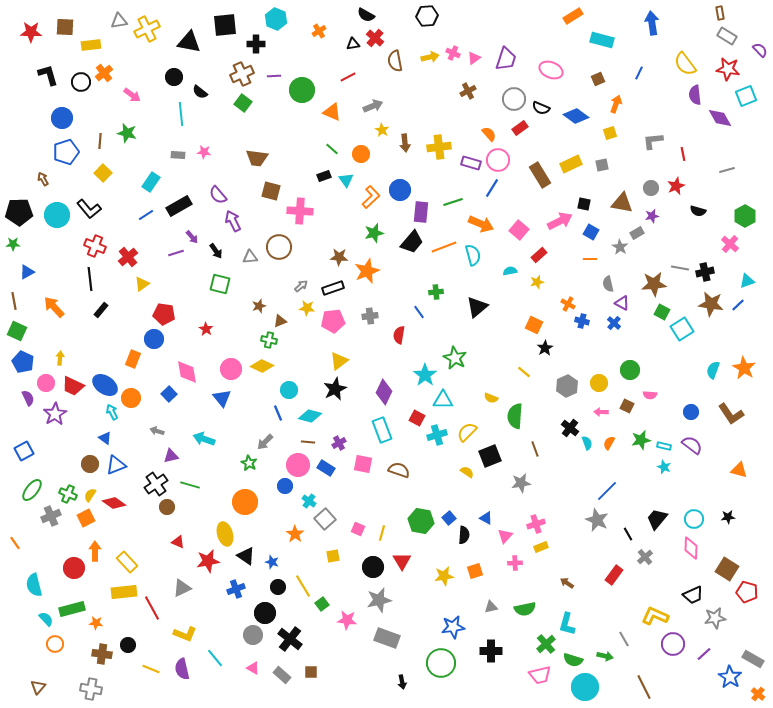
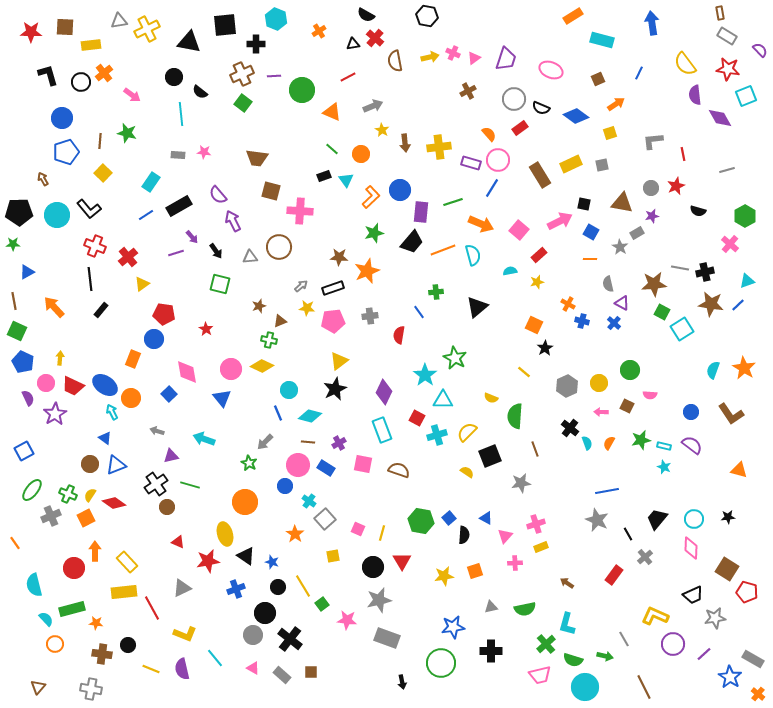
black hexagon at (427, 16): rotated 15 degrees clockwise
orange arrow at (616, 104): rotated 36 degrees clockwise
orange line at (444, 247): moved 1 px left, 3 px down
blue line at (607, 491): rotated 35 degrees clockwise
